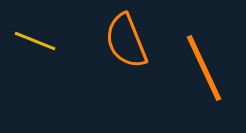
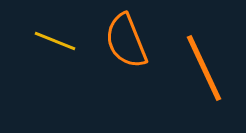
yellow line: moved 20 px right
